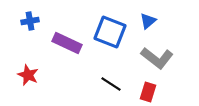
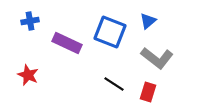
black line: moved 3 px right
